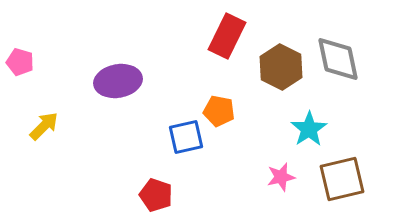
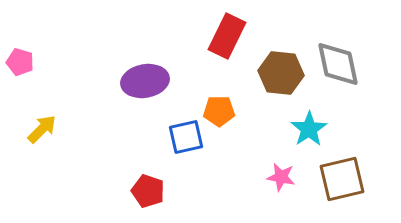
gray diamond: moved 5 px down
brown hexagon: moved 6 px down; rotated 21 degrees counterclockwise
purple ellipse: moved 27 px right
orange pentagon: rotated 12 degrees counterclockwise
yellow arrow: moved 2 px left, 3 px down
pink star: rotated 24 degrees clockwise
red pentagon: moved 8 px left, 4 px up
